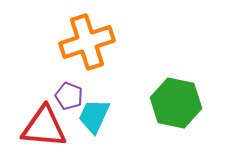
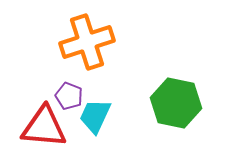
cyan trapezoid: moved 1 px right
